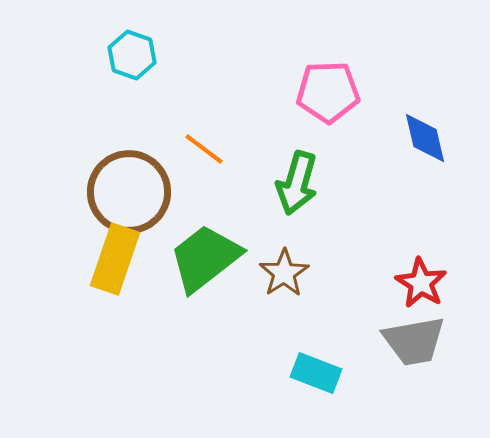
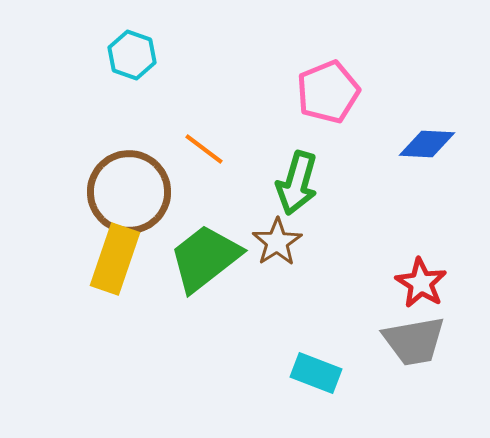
pink pentagon: rotated 20 degrees counterclockwise
blue diamond: moved 2 px right, 6 px down; rotated 74 degrees counterclockwise
brown star: moved 7 px left, 31 px up
